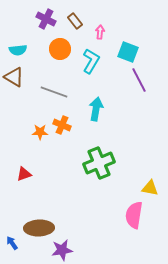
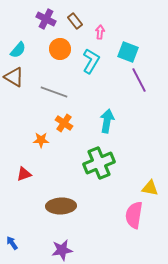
cyan semicircle: rotated 42 degrees counterclockwise
cyan arrow: moved 11 px right, 12 px down
orange cross: moved 2 px right, 2 px up; rotated 12 degrees clockwise
orange star: moved 1 px right, 8 px down
brown ellipse: moved 22 px right, 22 px up
